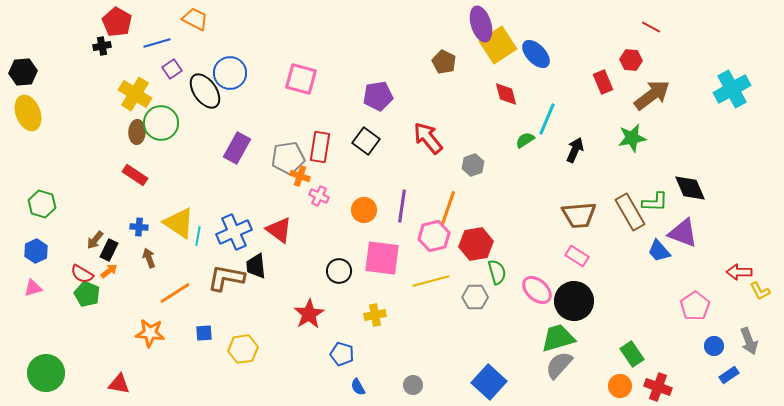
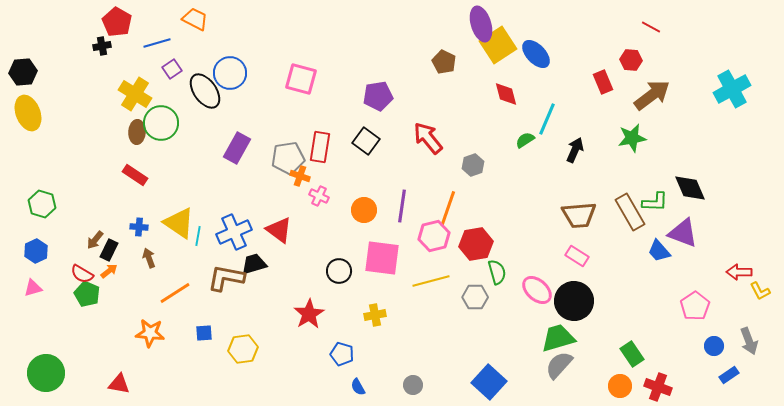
black trapezoid at (256, 266): moved 2 px left, 2 px up; rotated 80 degrees clockwise
